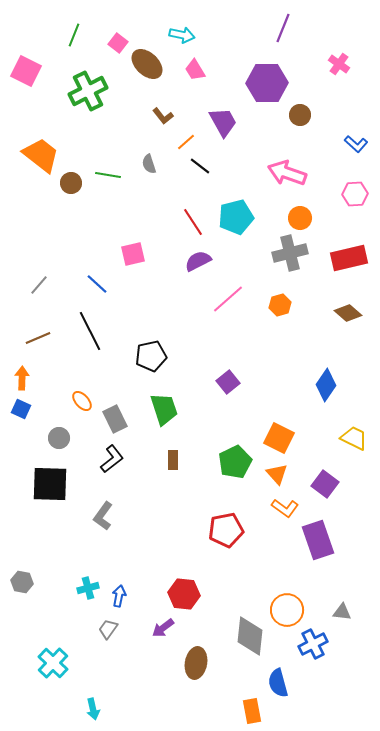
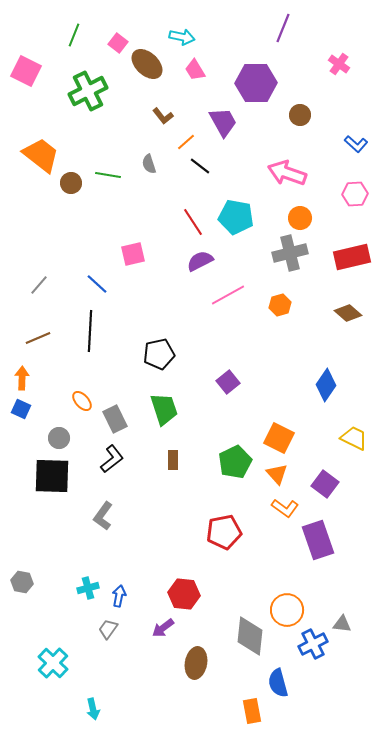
cyan arrow at (182, 35): moved 2 px down
purple hexagon at (267, 83): moved 11 px left
cyan pentagon at (236, 217): rotated 24 degrees clockwise
red rectangle at (349, 258): moved 3 px right, 1 px up
purple semicircle at (198, 261): moved 2 px right
pink line at (228, 299): moved 4 px up; rotated 12 degrees clockwise
black line at (90, 331): rotated 30 degrees clockwise
black pentagon at (151, 356): moved 8 px right, 2 px up
black square at (50, 484): moved 2 px right, 8 px up
red pentagon at (226, 530): moved 2 px left, 2 px down
gray triangle at (342, 612): moved 12 px down
